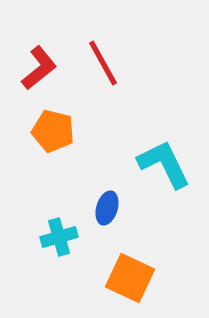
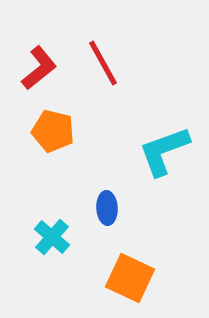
cyan L-shape: moved 13 px up; rotated 84 degrees counterclockwise
blue ellipse: rotated 20 degrees counterclockwise
cyan cross: moved 7 px left; rotated 33 degrees counterclockwise
